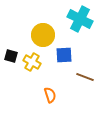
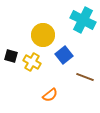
cyan cross: moved 3 px right, 1 px down
blue square: rotated 36 degrees counterclockwise
orange semicircle: rotated 70 degrees clockwise
